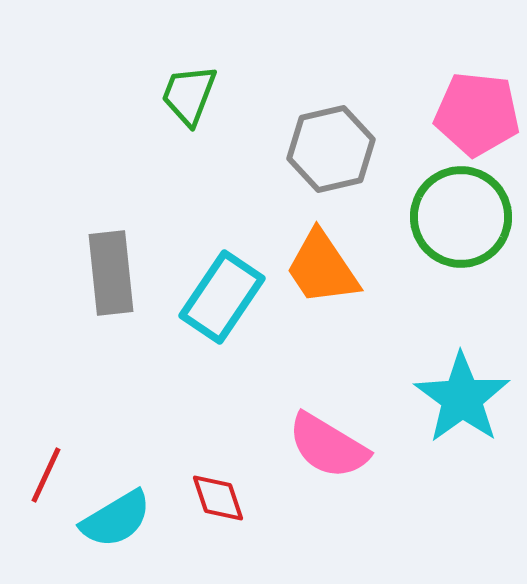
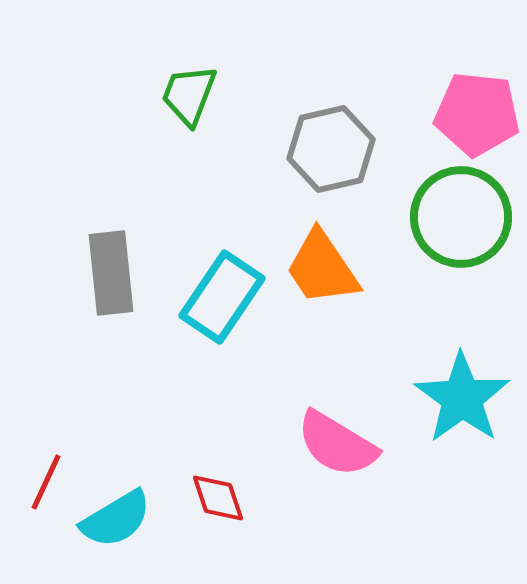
pink semicircle: moved 9 px right, 2 px up
red line: moved 7 px down
